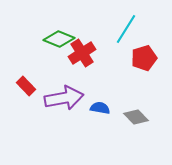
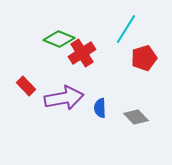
blue semicircle: rotated 102 degrees counterclockwise
